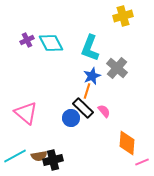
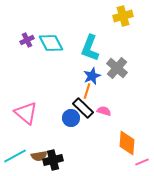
pink semicircle: rotated 32 degrees counterclockwise
